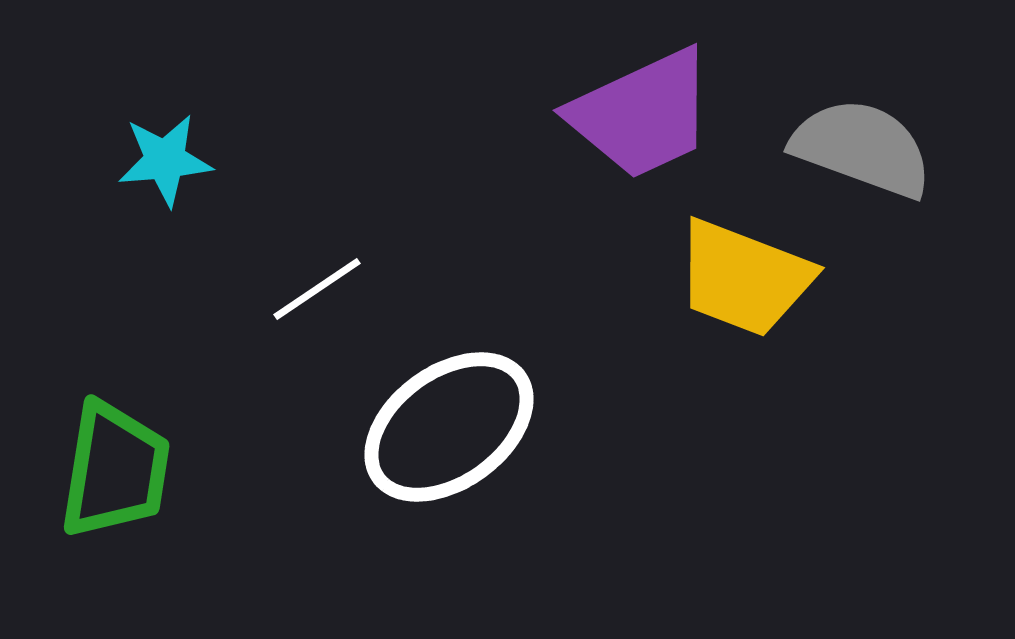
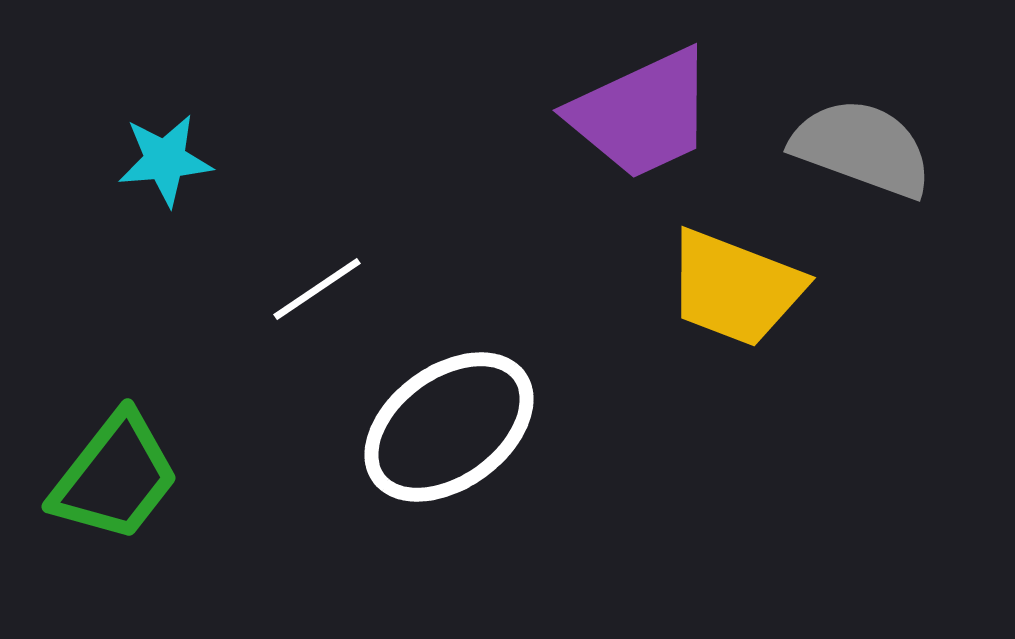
yellow trapezoid: moved 9 px left, 10 px down
green trapezoid: moved 7 px down; rotated 29 degrees clockwise
